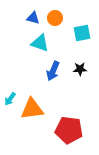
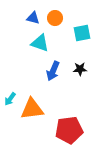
red pentagon: rotated 16 degrees counterclockwise
